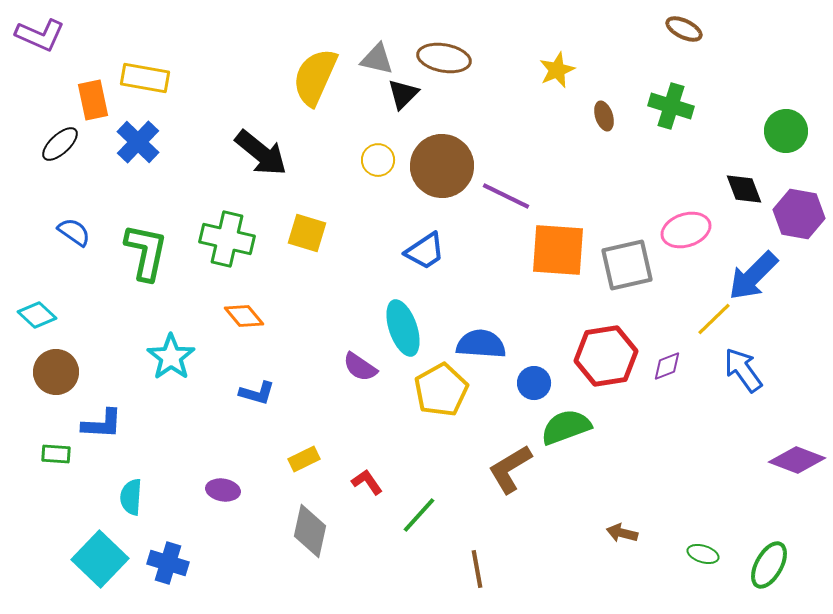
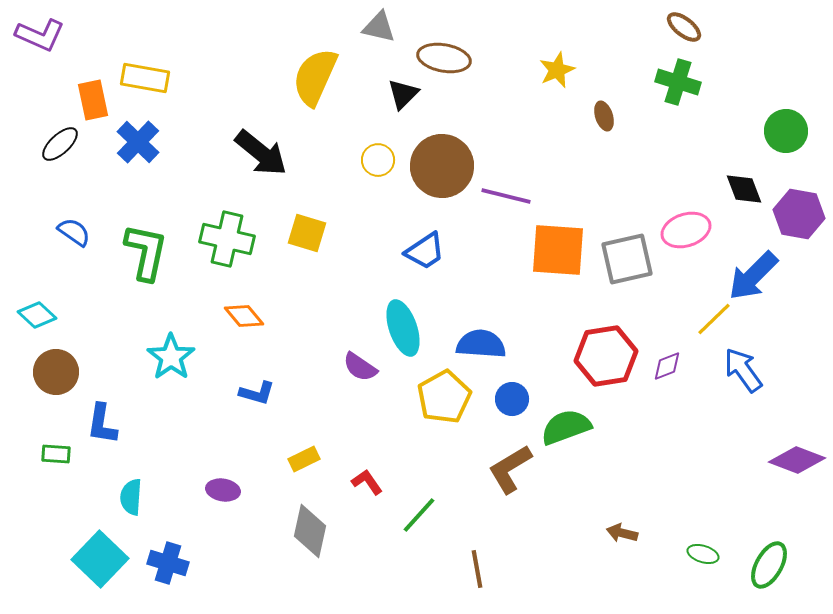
brown ellipse at (684, 29): moved 2 px up; rotated 12 degrees clockwise
gray triangle at (377, 59): moved 2 px right, 32 px up
green cross at (671, 106): moved 7 px right, 24 px up
purple line at (506, 196): rotated 12 degrees counterclockwise
gray square at (627, 265): moved 6 px up
blue circle at (534, 383): moved 22 px left, 16 px down
yellow pentagon at (441, 390): moved 3 px right, 7 px down
blue L-shape at (102, 424): rotated 96 degrees clockwise
